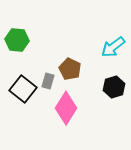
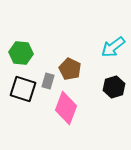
green hexagon: moved 4 px right, 13 px down
black square: rotated 20 degrees counterclockwise
pink diamond: rotated 12 degrees counterclockwise
